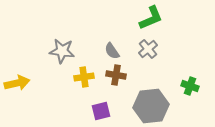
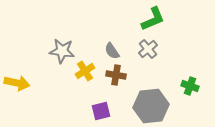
green L-shape: moved 2 px right, 1 px down
yellow cross: moved 1 px right, 6 px up; rotated 24 degrees counterclockwise
yellow arrow: rotated 25 degrees clockwise
